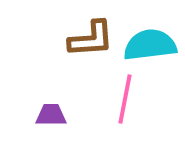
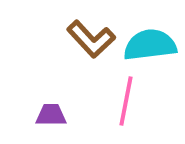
brown L-shape: rotated 51 degrees clockwise
pink line: moved 1 px right, 2 px down
